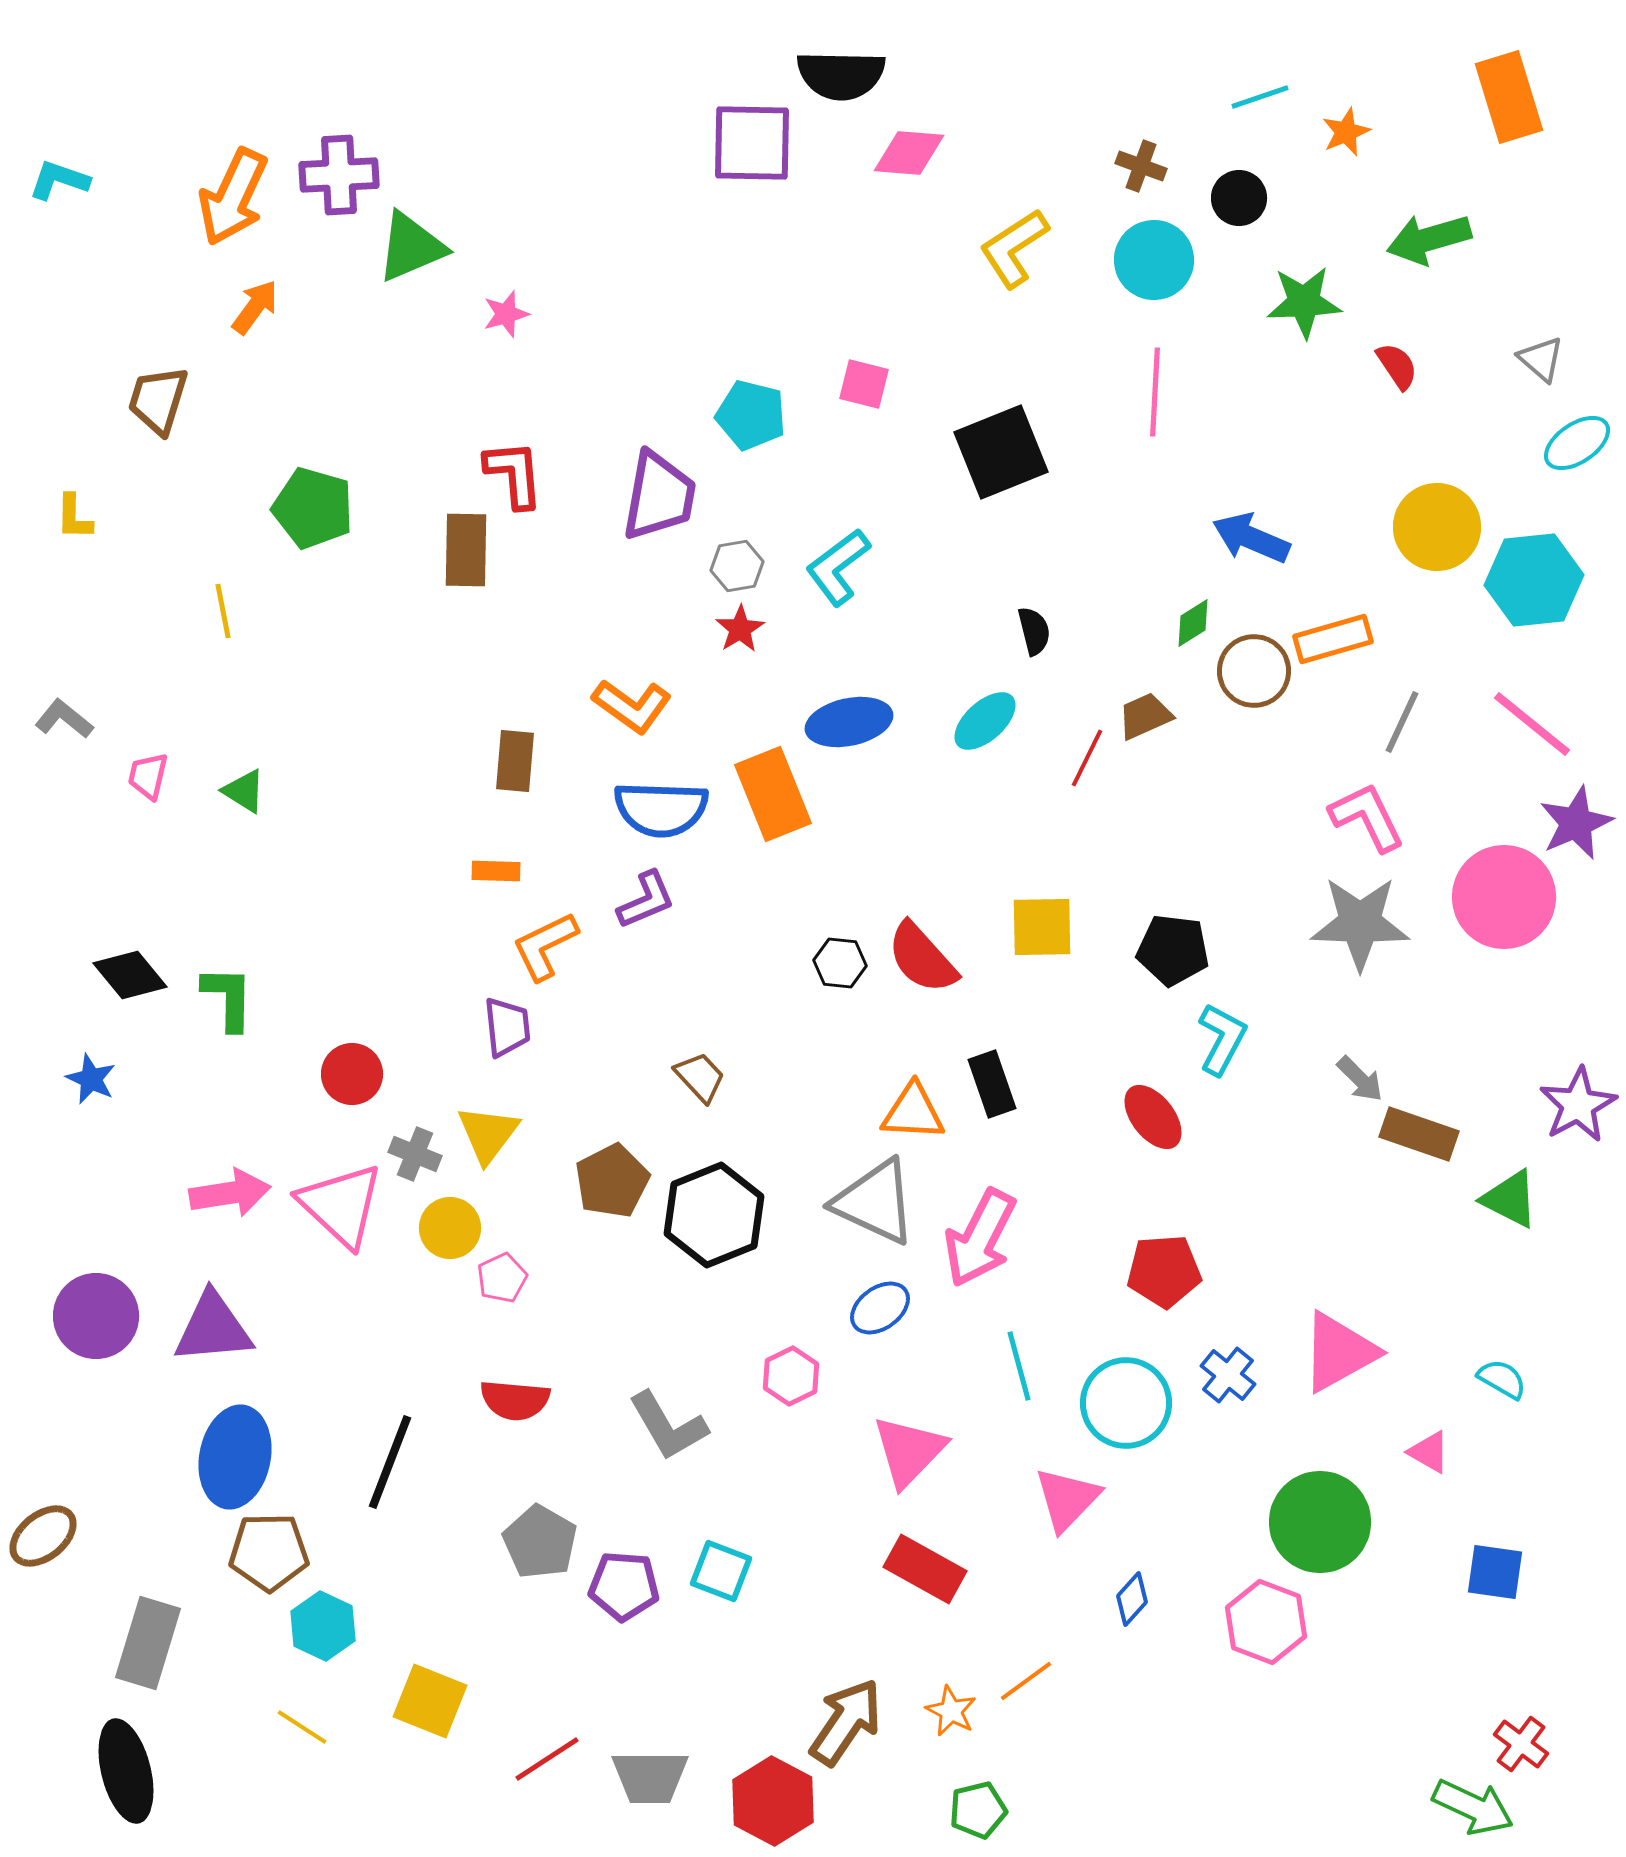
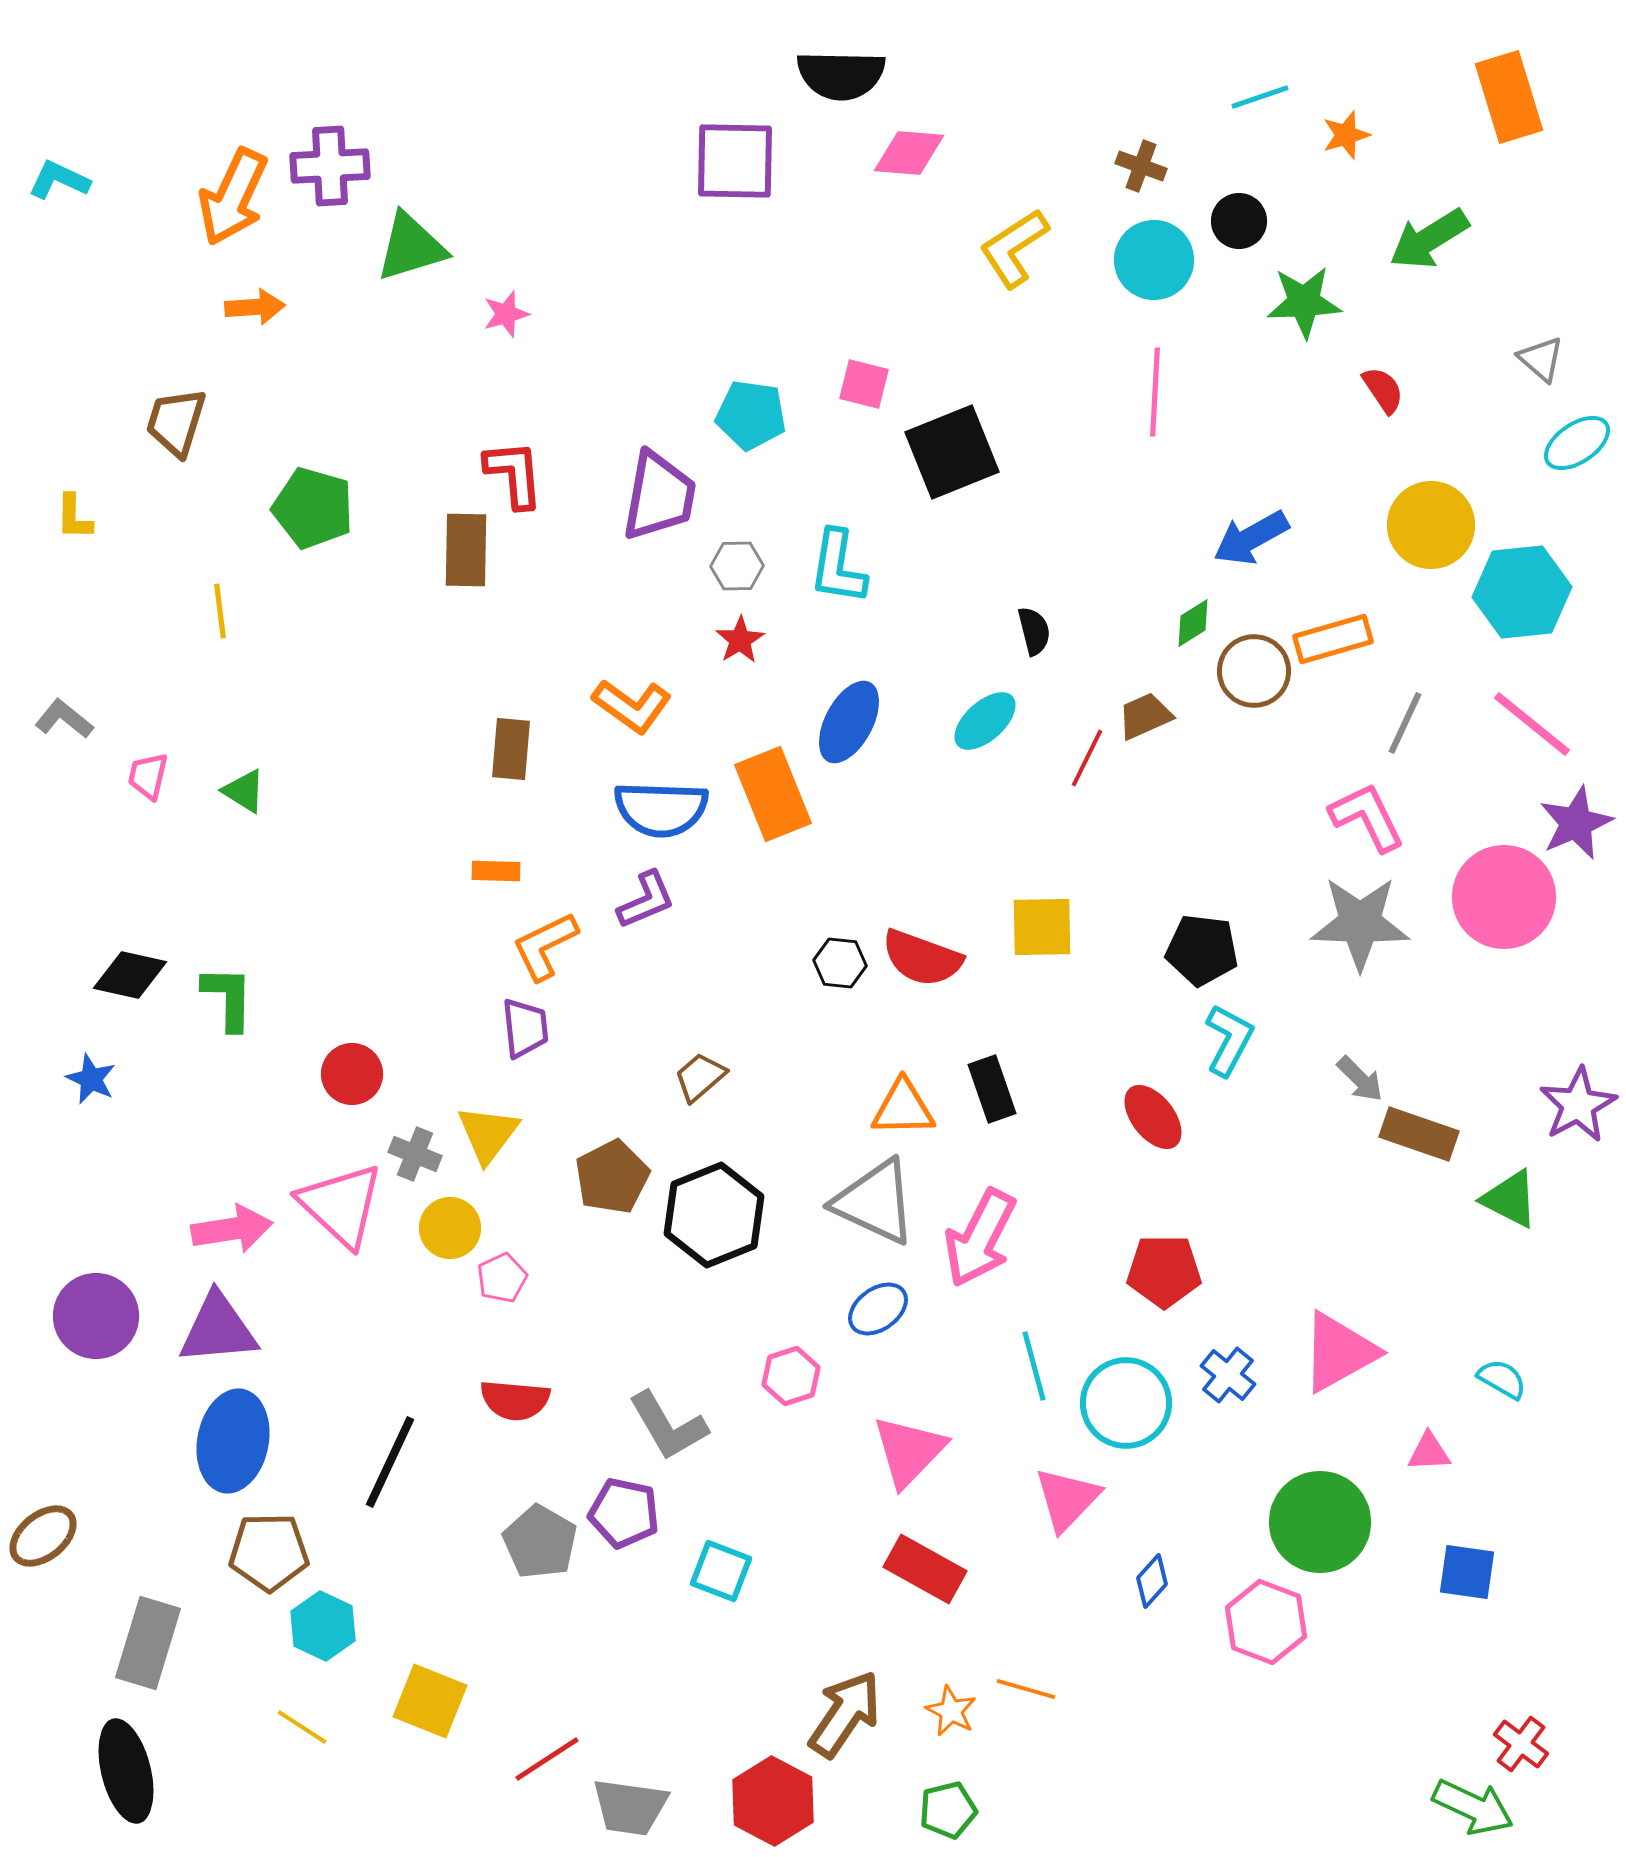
orange star at (1346, 132): moved 3 px down; rotated 6 degrees clockwise
purple square at (752, 143): moved 17 px left, 18 px down
purple cross at (339, 175): moved 9 px left, 9 px up
cyan L-shape at (59, 180): rotated 6 degrees clockwise
black circle at (1239, 198): moved 23 px down
green arrow at (1429, 239): rotated 16 degrees counterclockwise
green triangle at (411, 247): rotated 6 degrees clockwise
orange arrow at (255, 307): rotated 50 degrees clockwise
red semicircle at (1397, 366): moved 14 px left, 24 px down
brown trapezoid at (158, 400): moved 18 px right, 22 px down
cyan pentagon at (751, 415): rotated 6 degrees counterclockwise
black square at (1001, 452): moved 49 px left
yellow circle at (1437, 527): moved 6 px left, 2 px up
blue arrow at (1251, 538): rotated 52 degrees counterclockwise
gray hexagon at (737, 566): rotated 9 degrees clockwise
cyan L-shape at (838, 567): rotated 44 degrees counterclockwise
cyan hexagon at (1534, 580): moved 12 px left, 12 px down
yellow line at (223, 611): moved 3 px left; rotated 4 degrees clockwise
red star at (740, 629): moved 11 px down
blue ellipse at (849, 722): rotated 50 degrees counterclockwise
gray line at (1402, 722): moved 3 px right, 1 px down
brown rectangle at (515, 761): moved 4 px left, 12 px up
black pentagon at (1173, 950): moved 29 px right
red semicircle at (922, 958): rotated 28 degrees counterclockwise
black diamond at (130, 975): rotated 38 degrees counterclockwise
purple trapezoid at (507, 1027): moved 18 px right, 1 px down
cyan L-shape at (1222, 1039): moved 7 px right, 1 px down
brown trapezoid at (700, 1077): rotated 88 degrees counterclockwise
black rectangle at (992, 1084): moved 5 px down
orange triangle at (913, 1112): moved 10 px left, 4 px up; rotated 4 degrees counterclockwise
brown pentagon at (612, 1181): moved 4 px up
pink arrow at (230, 1193): moved 2 px right, 36 px down
red pentagon at (1164, 1271): rotated 4 degrees clockwise
blue ellipse at (880, 1308): moved 2 px left, 1 px down
purple triangle at (213, 1328): moved 5 px right, 1 px down
cyan line at (1019, 1366): moved 15 px right
pink hexagon at (791, 1376): rotated 8 degrees clockwise
pink triangle at (1429, 1452): rotated 33 degrees counterclockwise
blue ellipse at (235, 1457): moved 2 px left, 16 px up
black line at (390, 1462): rotated 4 degrees clockwise
blue square at (1495, 1572): moved 28 px left
purple pentagon at (624, 1586): moved 73 px up; rotated 8 degrees clockwise
blue diamond at (1132, 1599): moved 20 px right, 18 px up
orange line at (1026, 1681): moved 8 px down; rotated 52 degrees clockwise
brown arrow at (846, 1722): moved 1 px left, 8 px up
gray trapezoid at (650, 1777): moved 20 px left, 30 px down; rotated 8 degrees clockwise
green pentagon at (978, 1810): moved 30 px left
